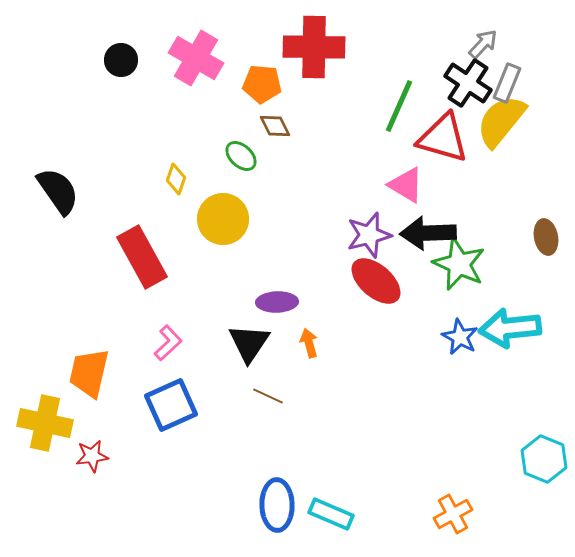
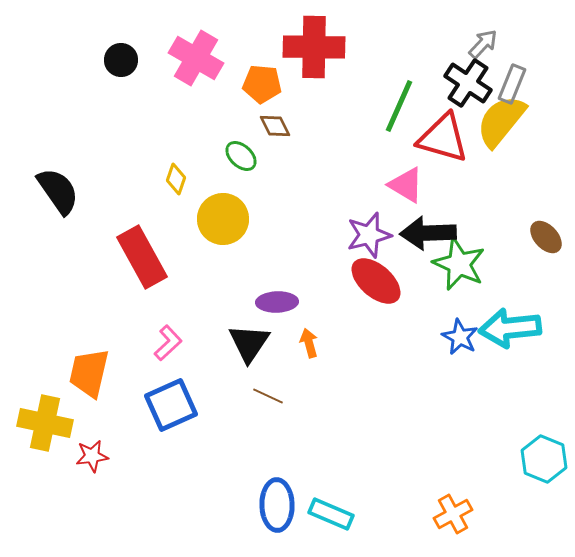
gray rectangle: moved 5 px right, 1 px down
brown ellipse: rotated 32 degrees counterclockwise
